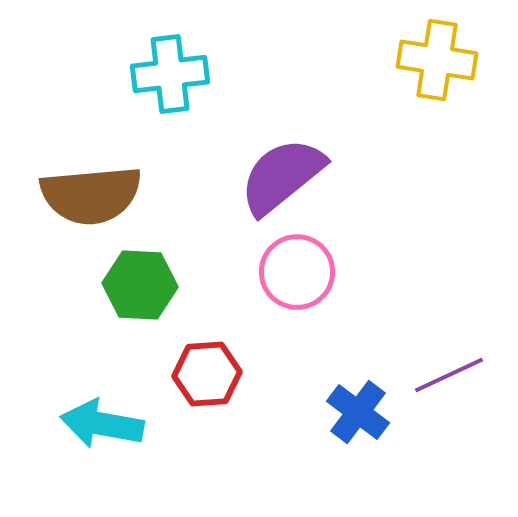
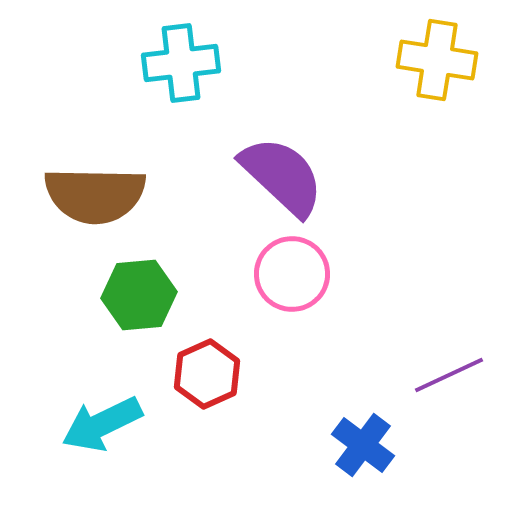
cyan cross: moved 11 px right, 11 px up
purple semicircle: rotated 82 degrees clockwise
brown semicircle: moved 4 px right; rotated 6 degrees clockwise
pink circle: moved 5 px left, 2 px down
green hexagon: moved 1 px left, 10 px down; rotated 8 degrees counterclockwise
red hexagon: rotated 20 degrees counterclockwise
blue cross: moved 5 px right, 33 px down
cyan arrow: rotated 36 degrees counterclockwise
